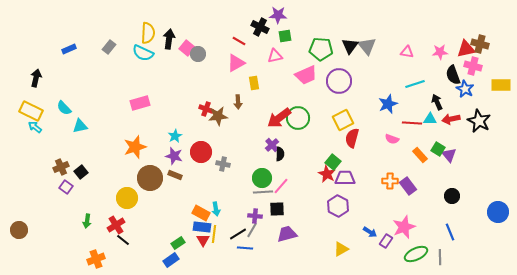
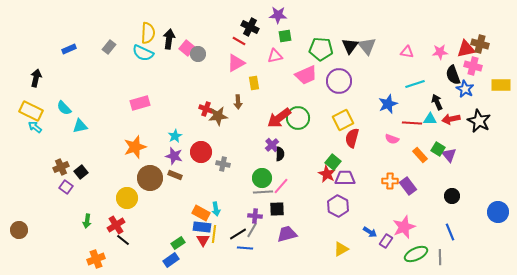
black cross at (260, 27): moved 10 px left
